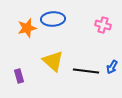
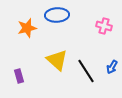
blue ellipse: moved 4 px right, 4 px up
pink cross: moved 1 px right, 1 px down
yellow triangle: moved 4 px right, 1 px up
black line: rotated 50 degrees clockwise
